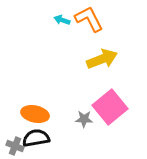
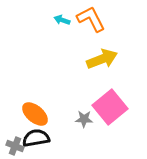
orange L-shape: moved 2 px right
orange ellipse: rotated 28 degrees clockwise
